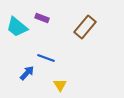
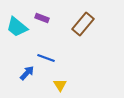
brown rectangle: moved 2 px left, 3 px up
